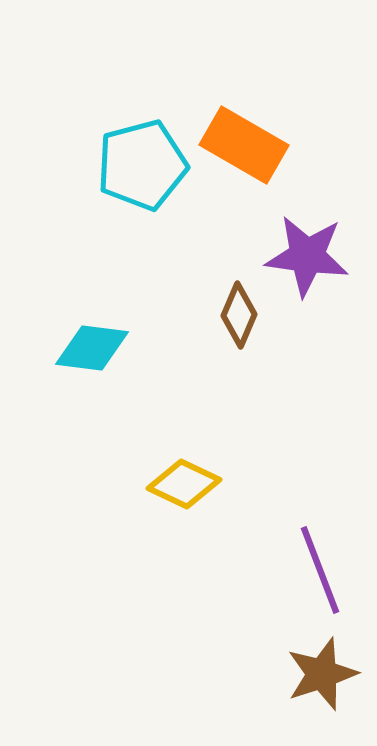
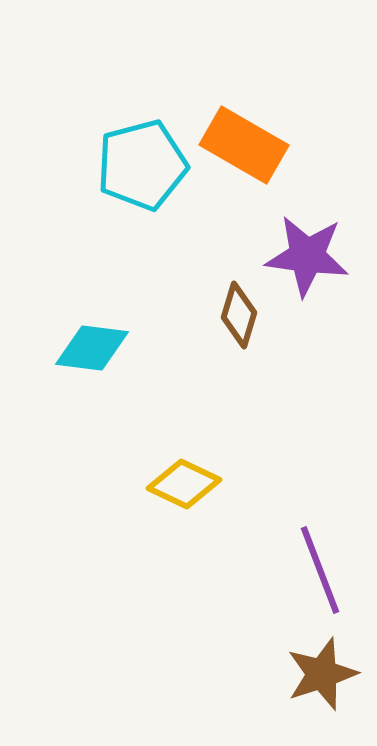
brown diamond: rotated 6 degrees counterclockwise
